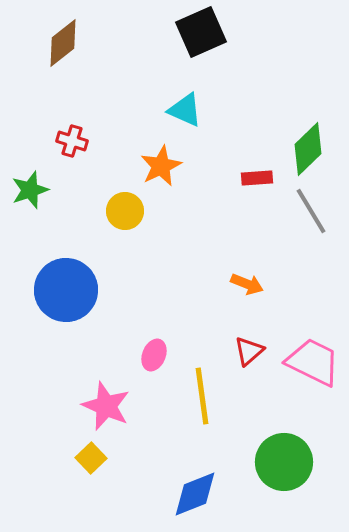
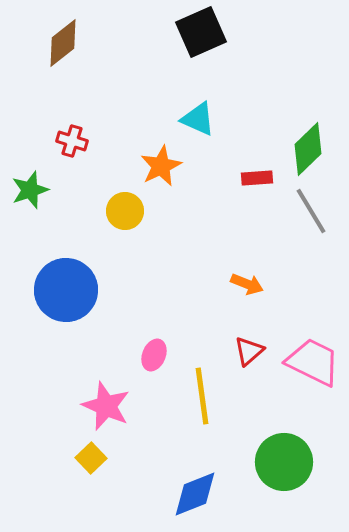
cyan triangle: moved 13 px right, 9 px down
